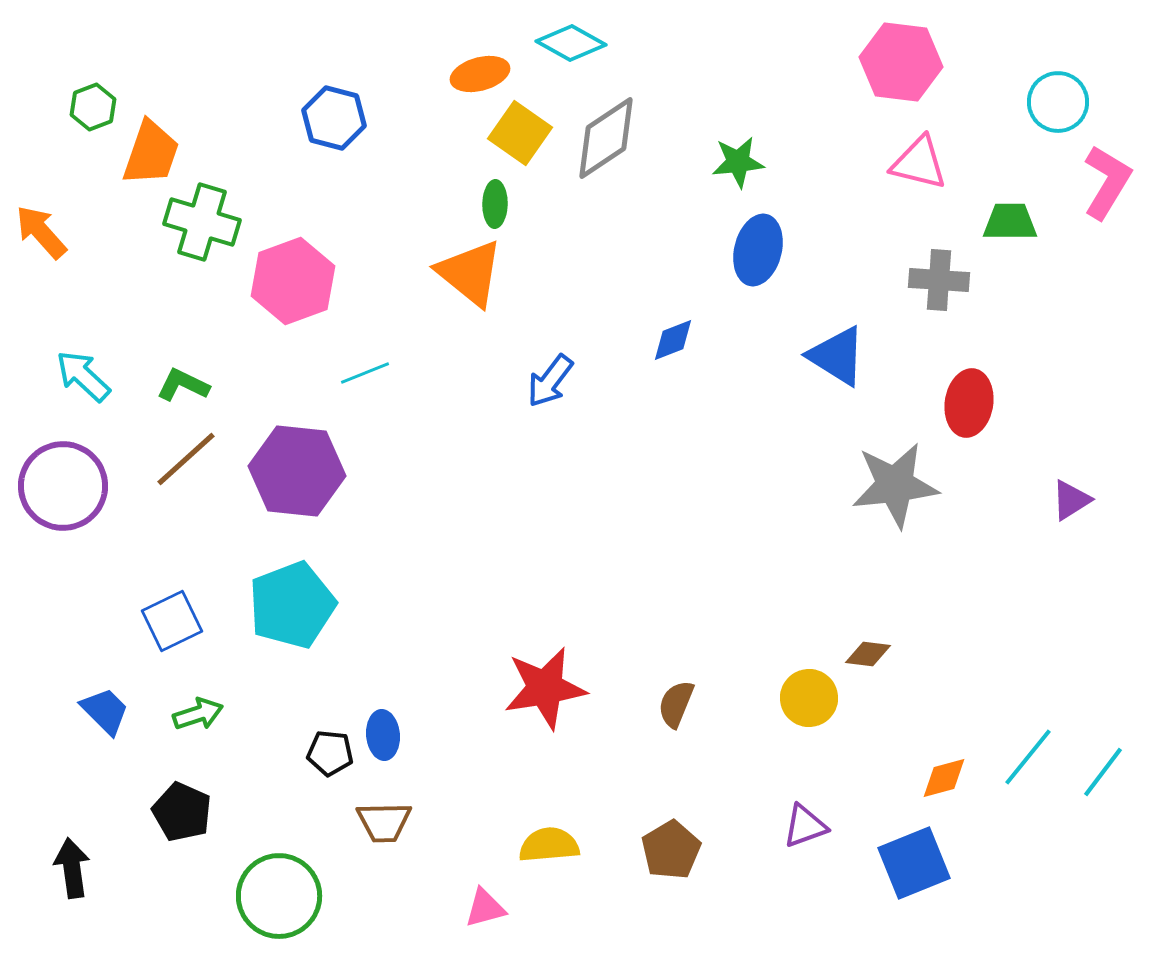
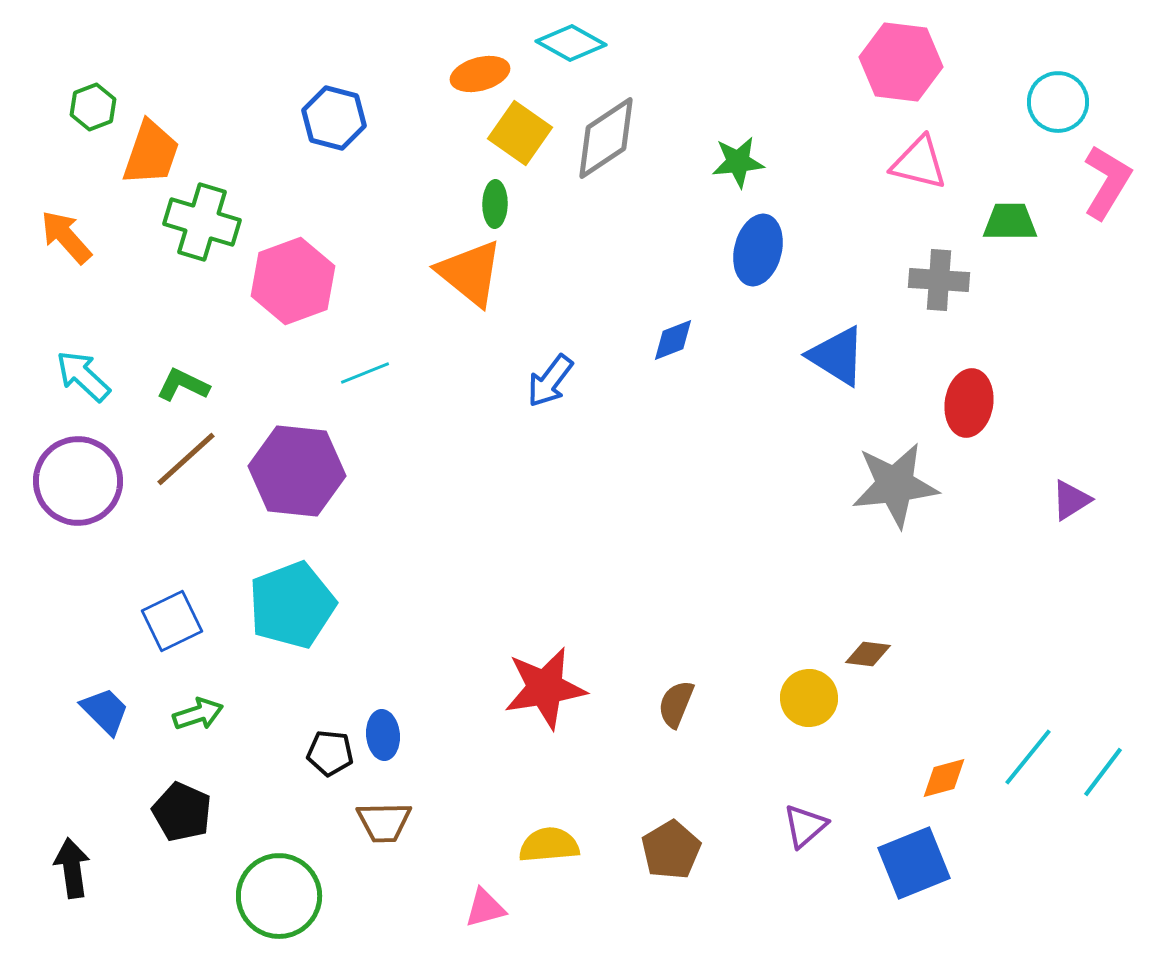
orange arrow at (41, 232): moved 25 px right, 5 px down
purple circle at (63, 486): moved 15 px right, 5 px up
purple triangle at (805, 826): rotated 21 degrees counterclockwise
